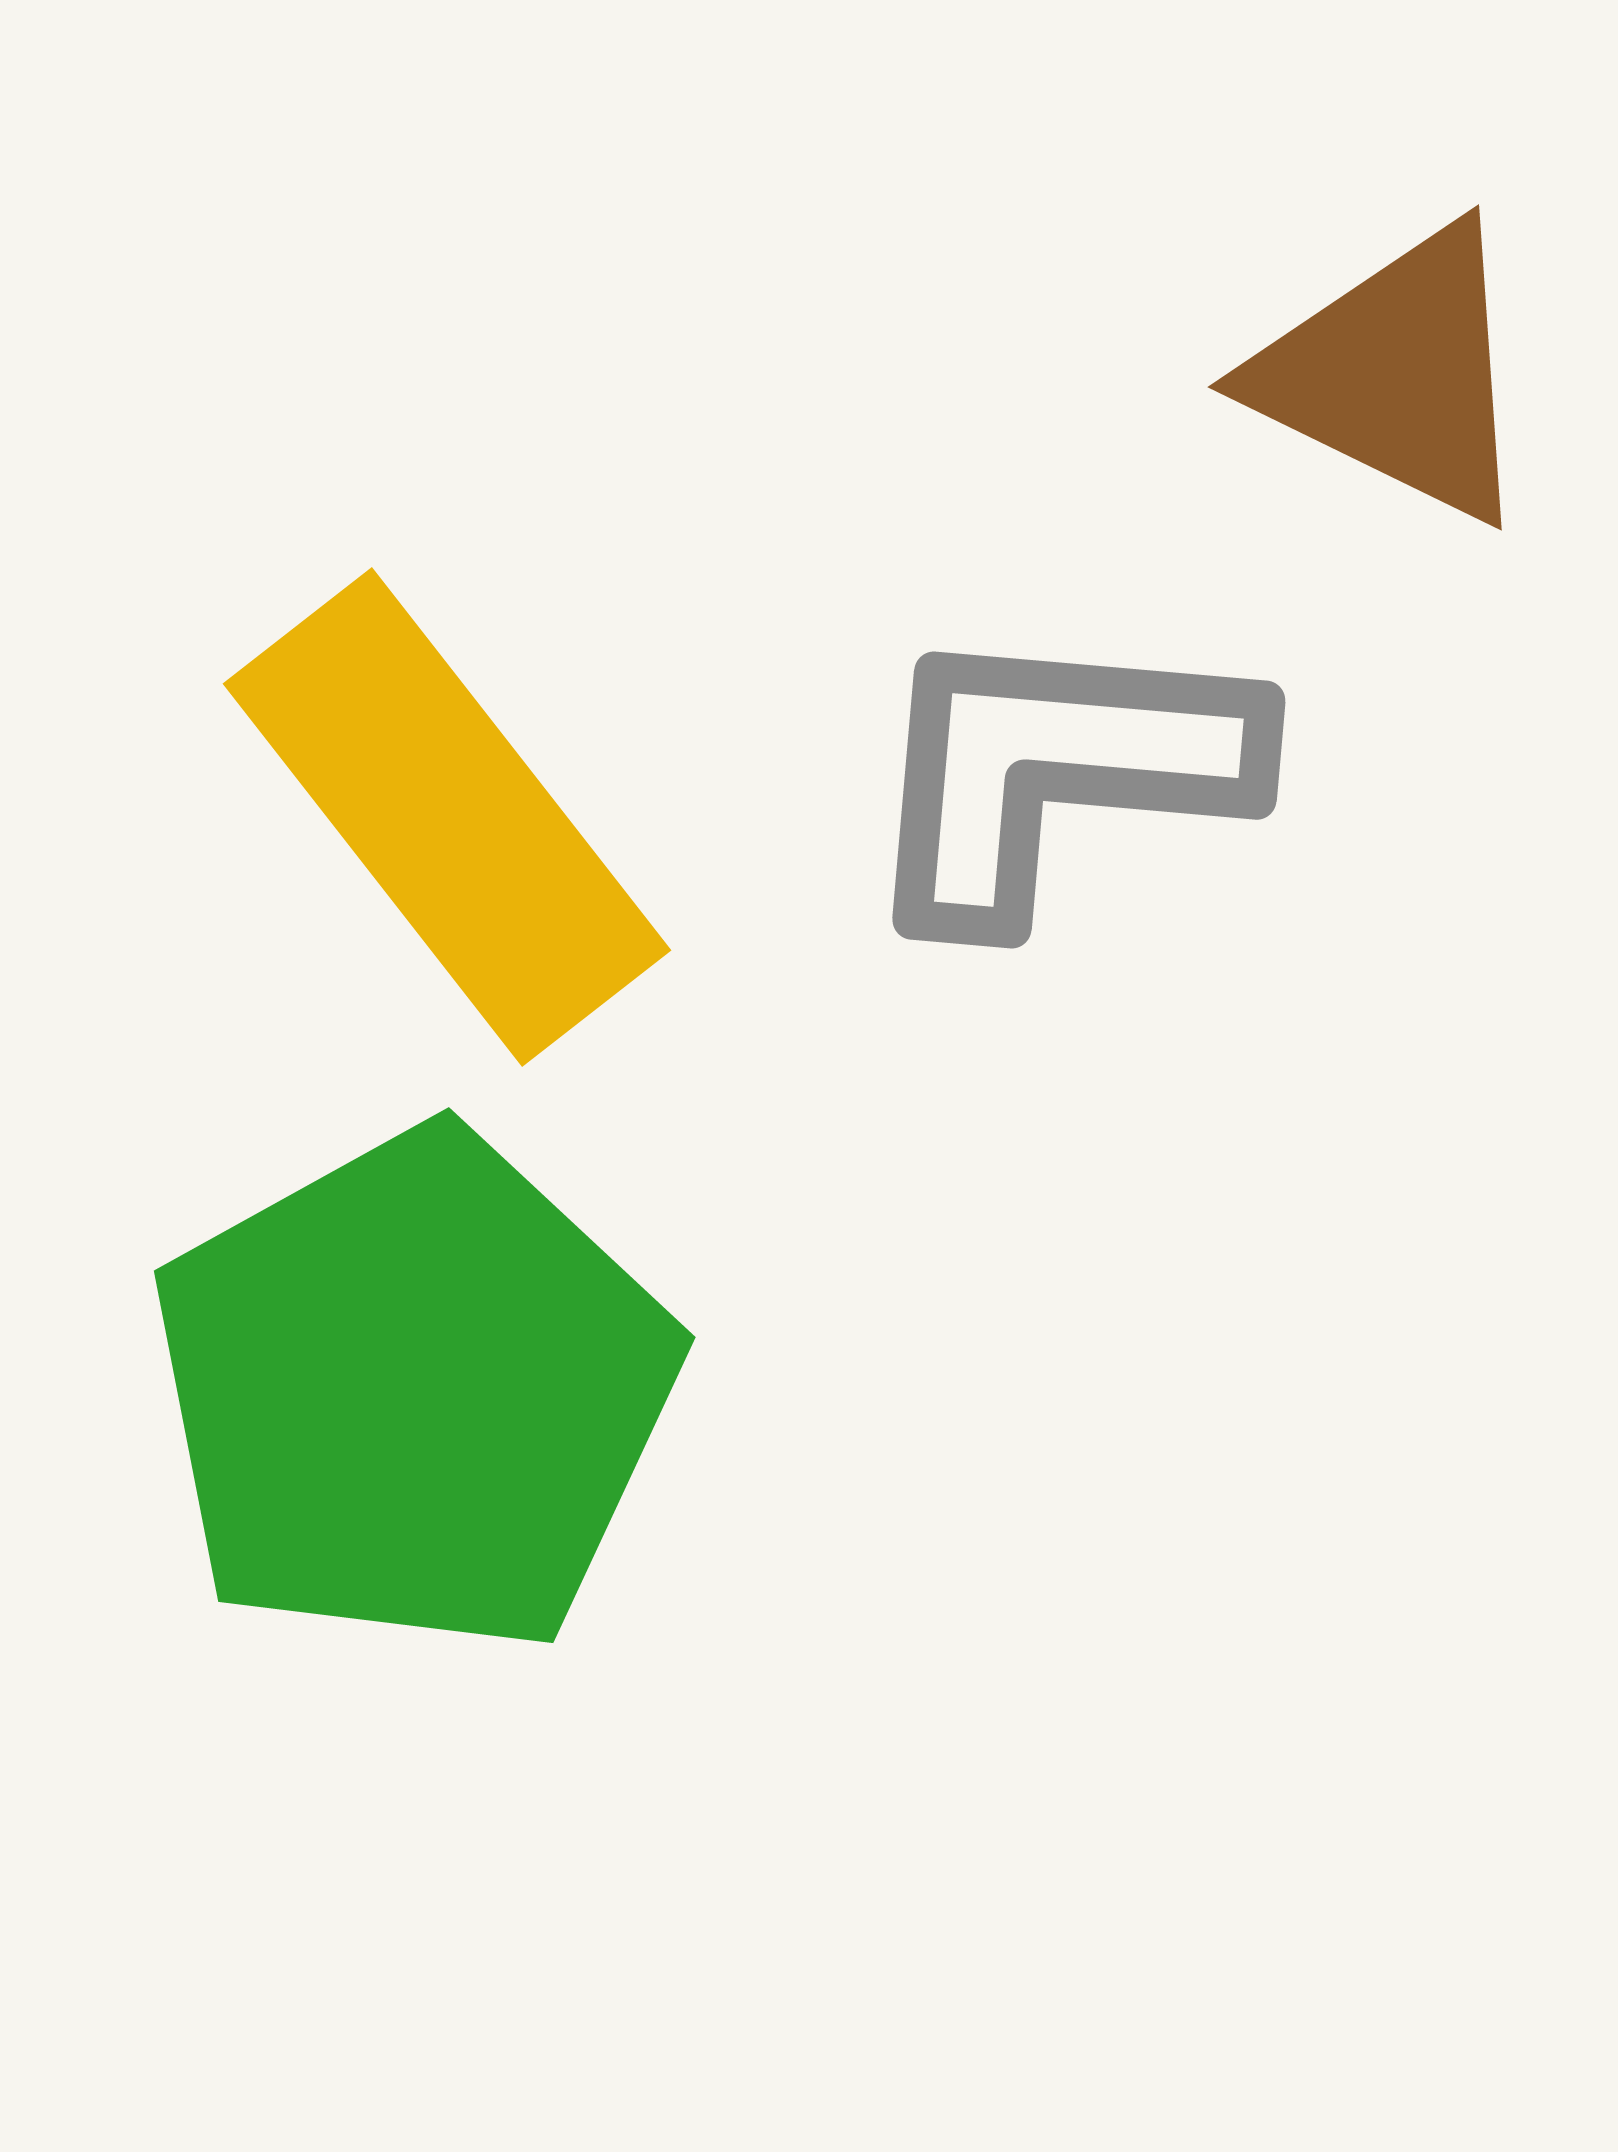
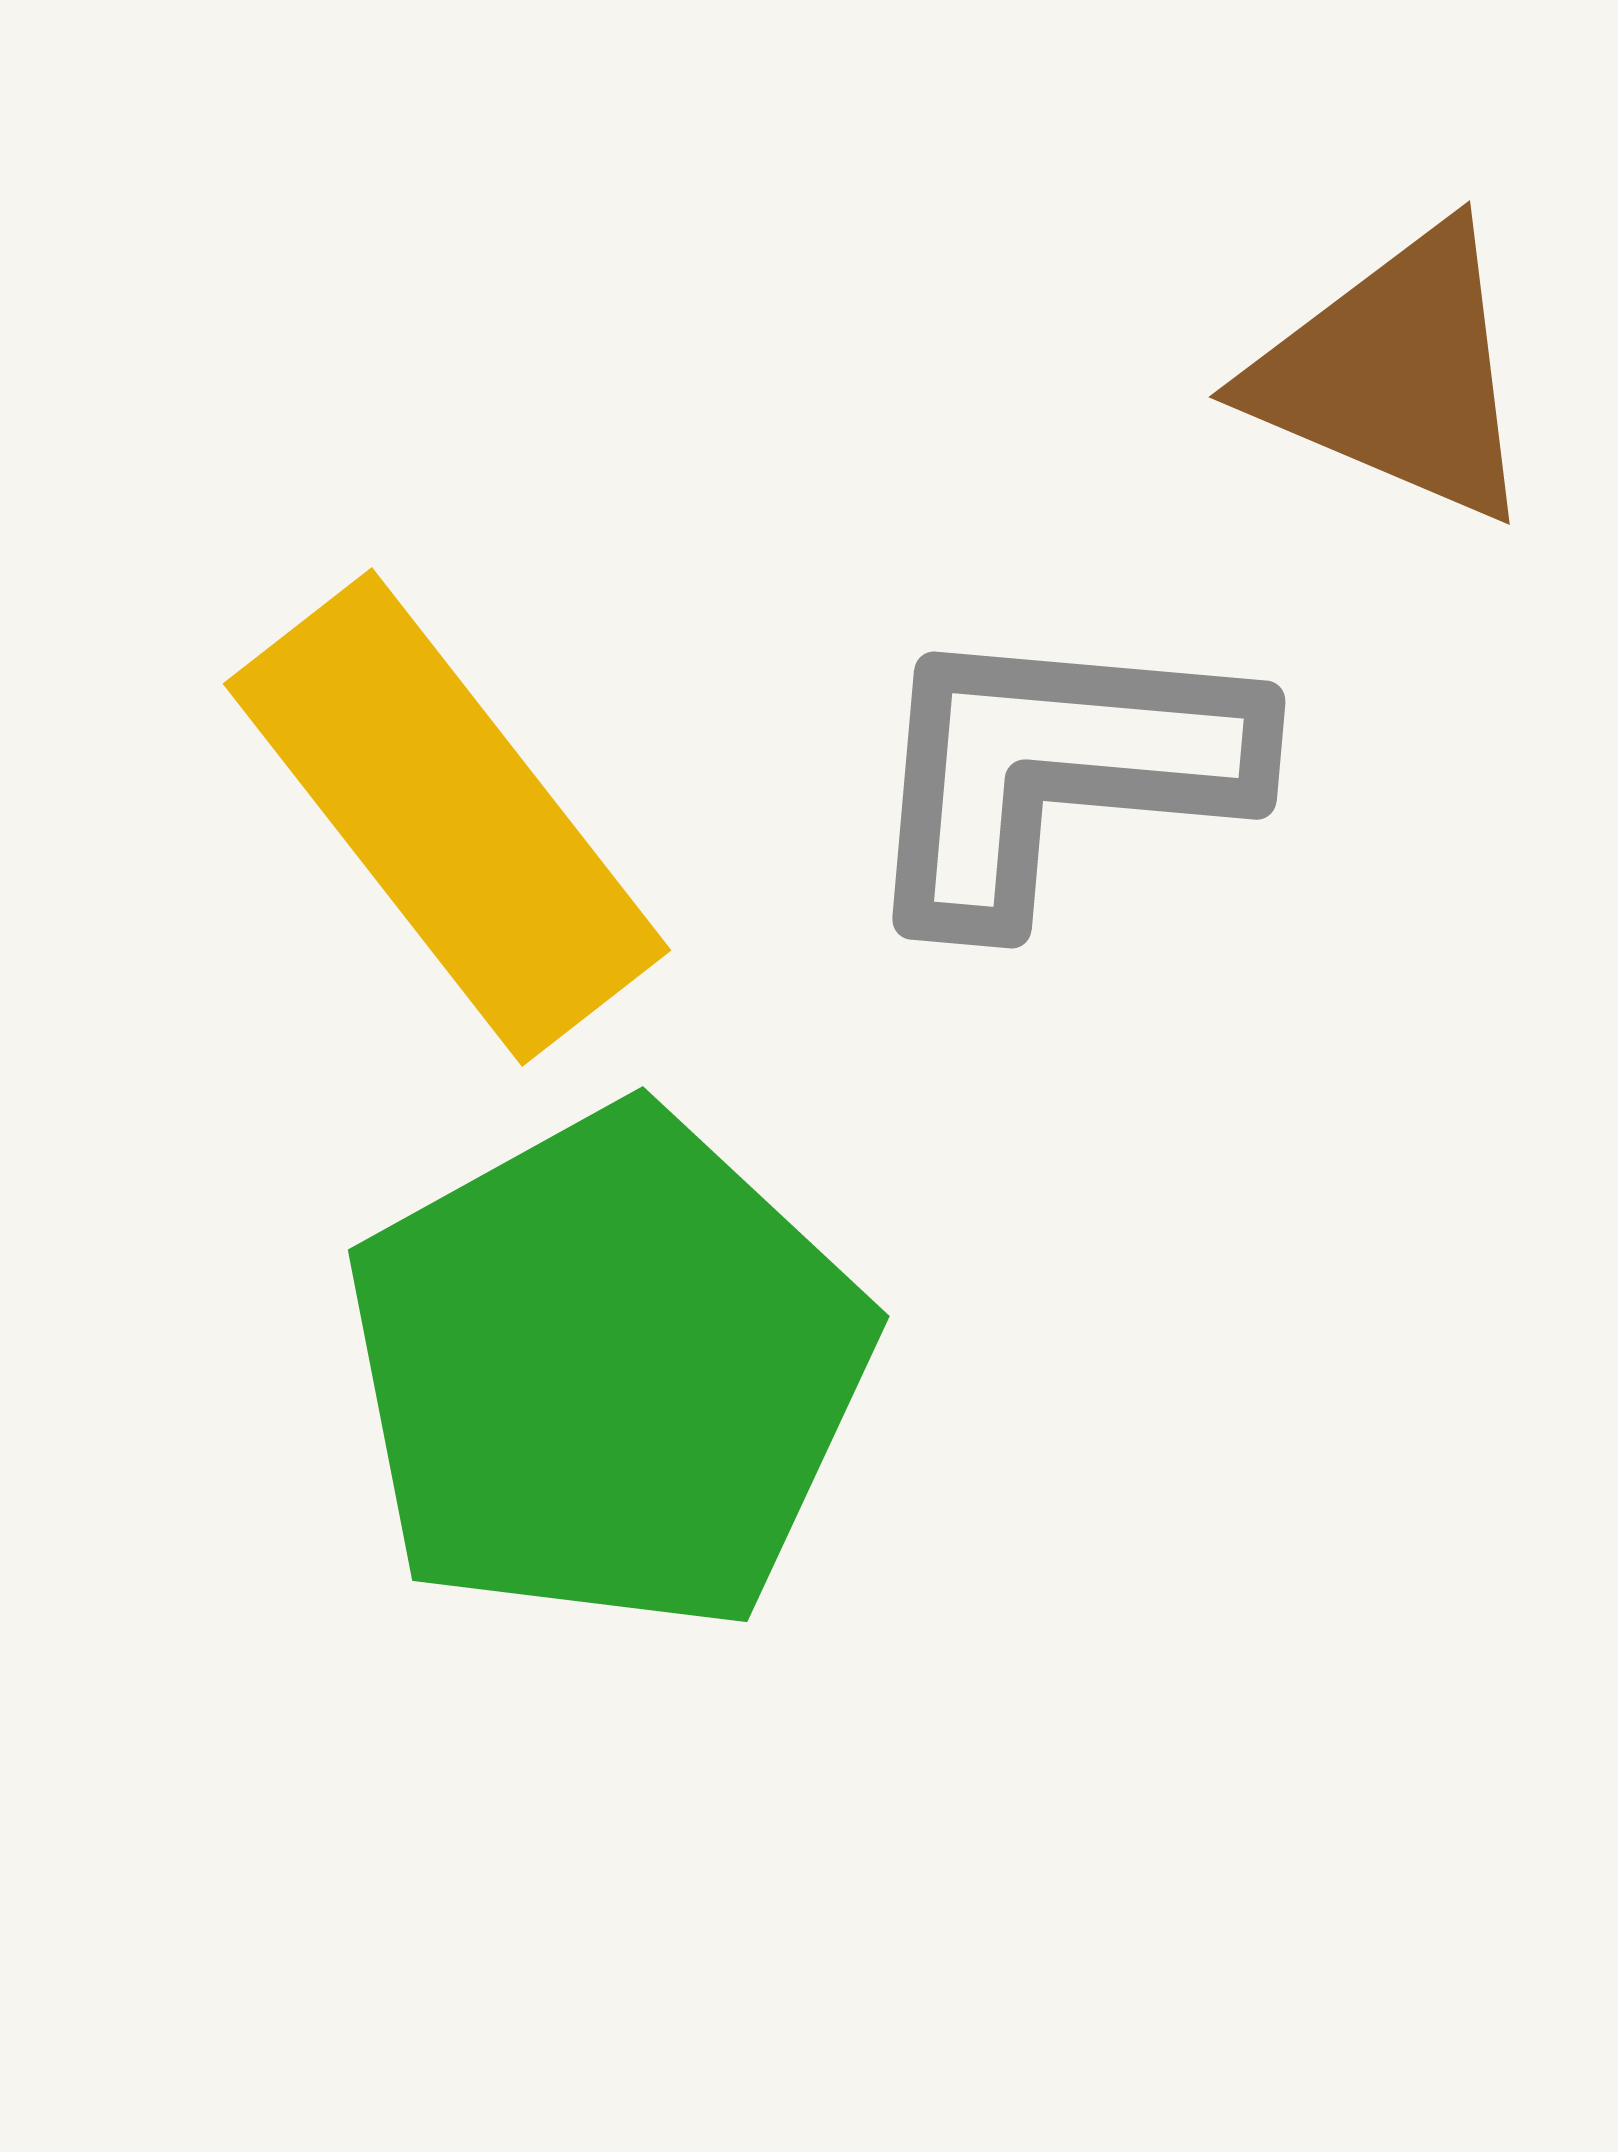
brown triangle: rotated 3 degrees counterclockwise
green pentagon: moved 194 px right, 21 px up
